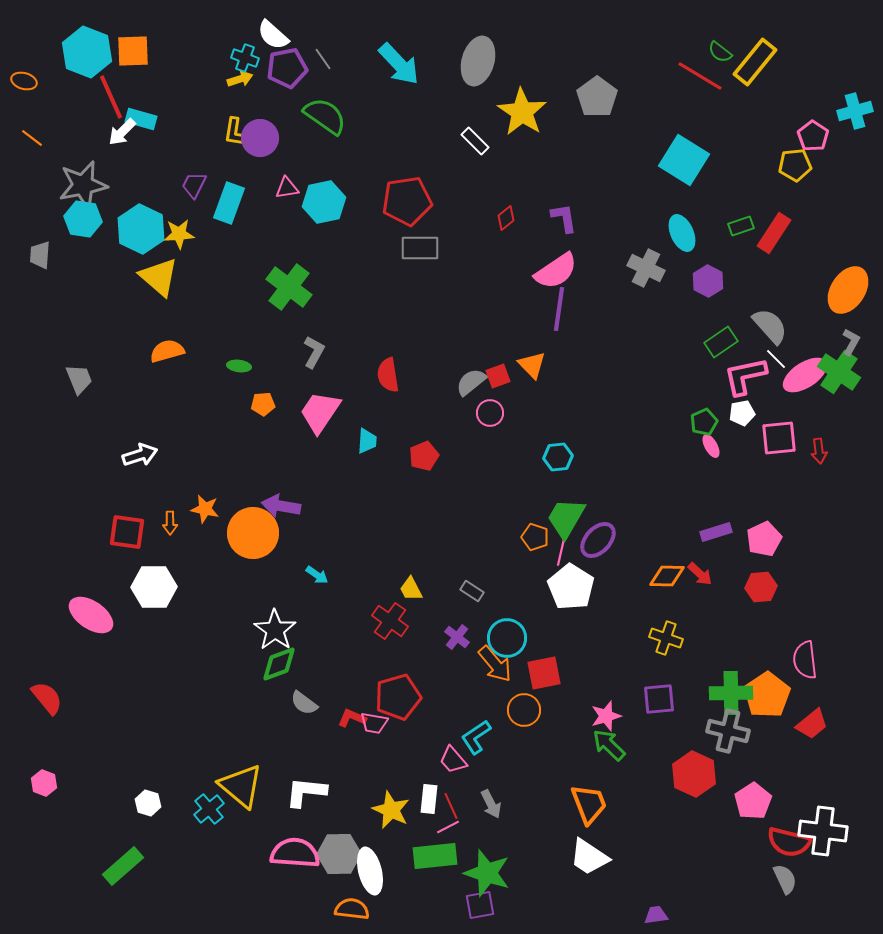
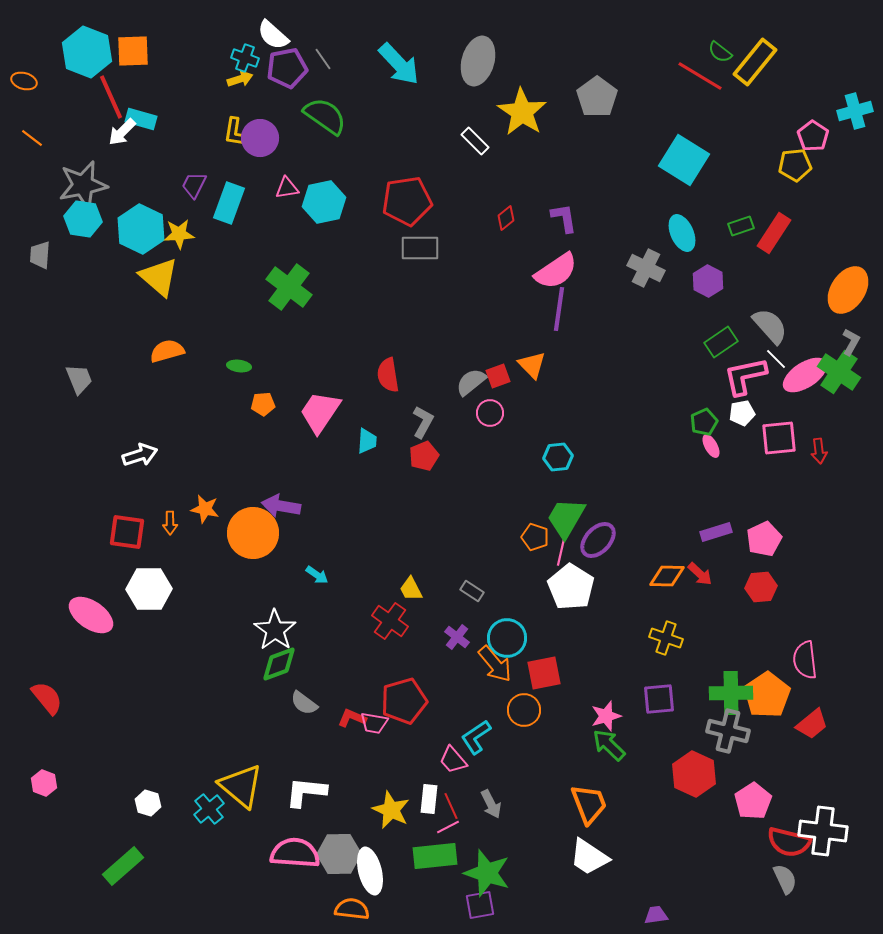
gray L-shape at (314, 352): moved 109 px right, 70 px down
white hexagon at (154, 587): moved 5 px left, 2 px down
red pentagon at (398, 697): moved 6 px right, 4 px down
